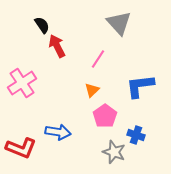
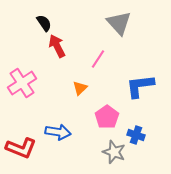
black semicircle: moved 2 px right, 2 px up
orange triangle: moved 12 px left, 2 px up
pink pentagon: moved 2 px right, 1 px down
